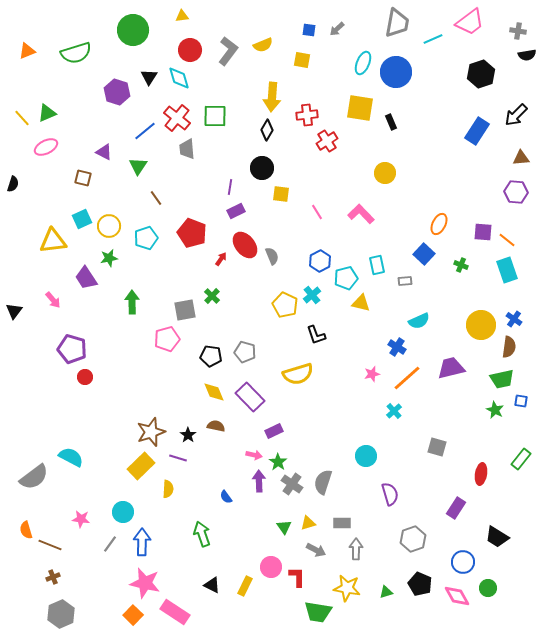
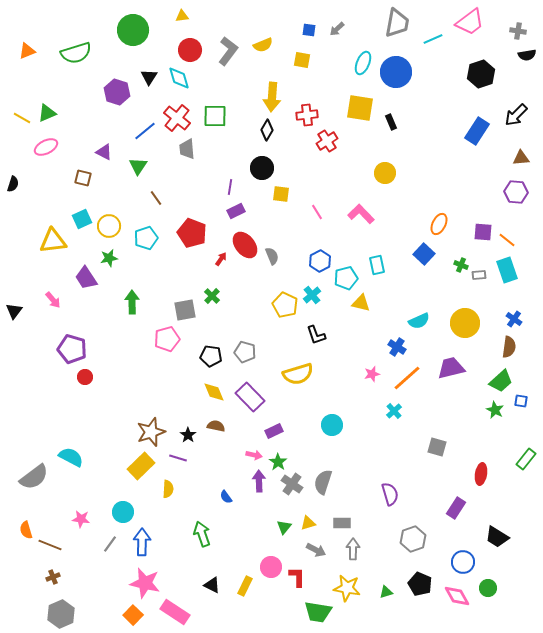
yellow line at (22, 118): rotated 18 degrees counterclockwise
gray rectangle at (405, 281): moved 74 px right, 6 px up
yellow circle at (481, 325): moved 16 px left, 2 px up
green trapezoid at (502, 379): moved 1 px left, 2 px down; rotated 30 degrees counterclockwise
cyan circle at (366, 456): moved 34 px left, 31 px up
green rectangle at (521, 459): moved 5 px right
green triangle at (284, 527): rotated 14 degrees clockwise
gray arrow at (356, 549): moved 3 px left
